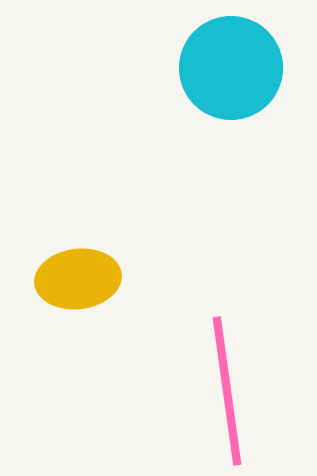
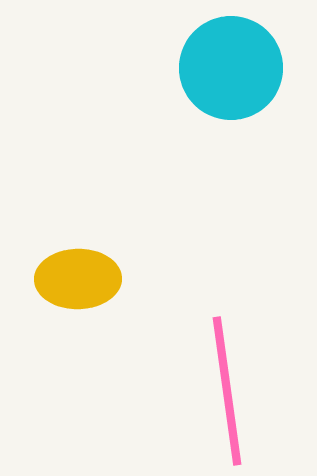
yellow ellipse: rotated 6 degrees clockwise
